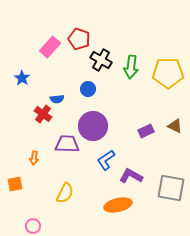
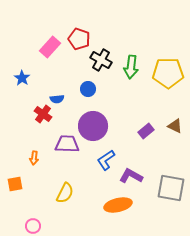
purple rectangle: rotated 14 degrees counterclockwise
